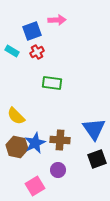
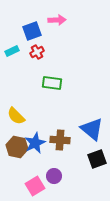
cyan rectangle: rotated 56 degrees counterclockwise
blue triangle: moved 2 px left; rotated 15 degrees counterclockwise
purple circle: moved 4 px left, 6 px down
